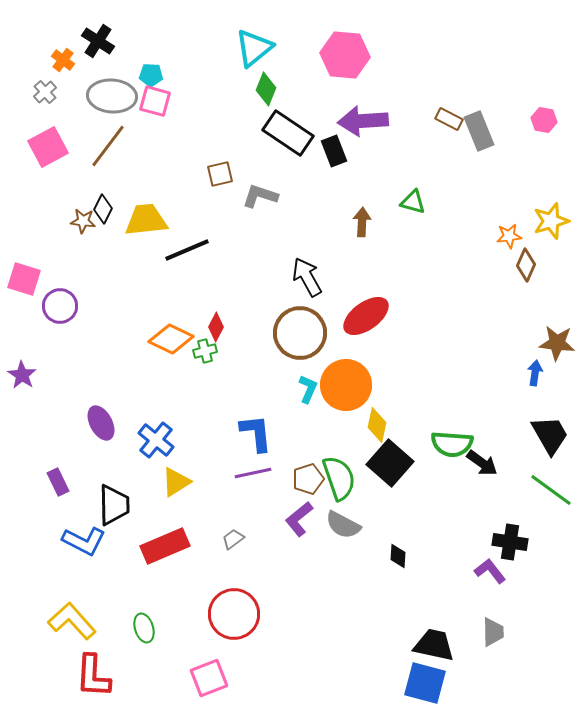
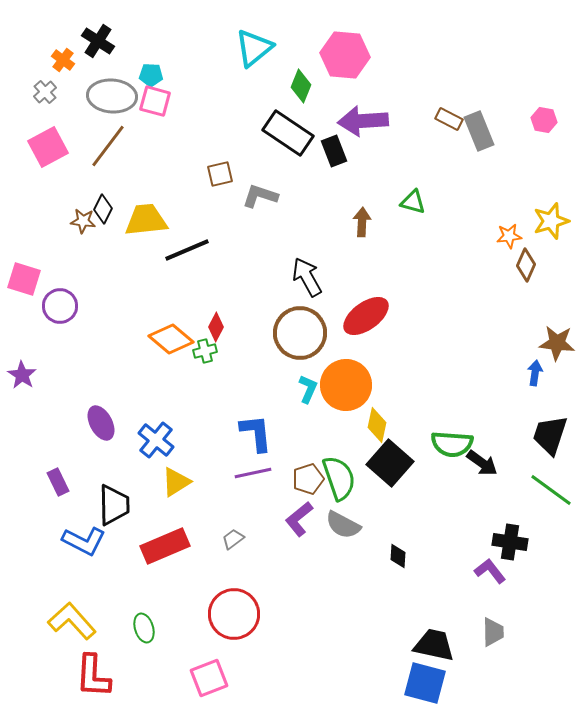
green diamond at (266, 89): moved 35 px right, 3 px up
orange diamond at (171, 339): rotated 15 degrees clockwise
black trapezoid at (550, 435): rotated 132 degrees counterclockwise
